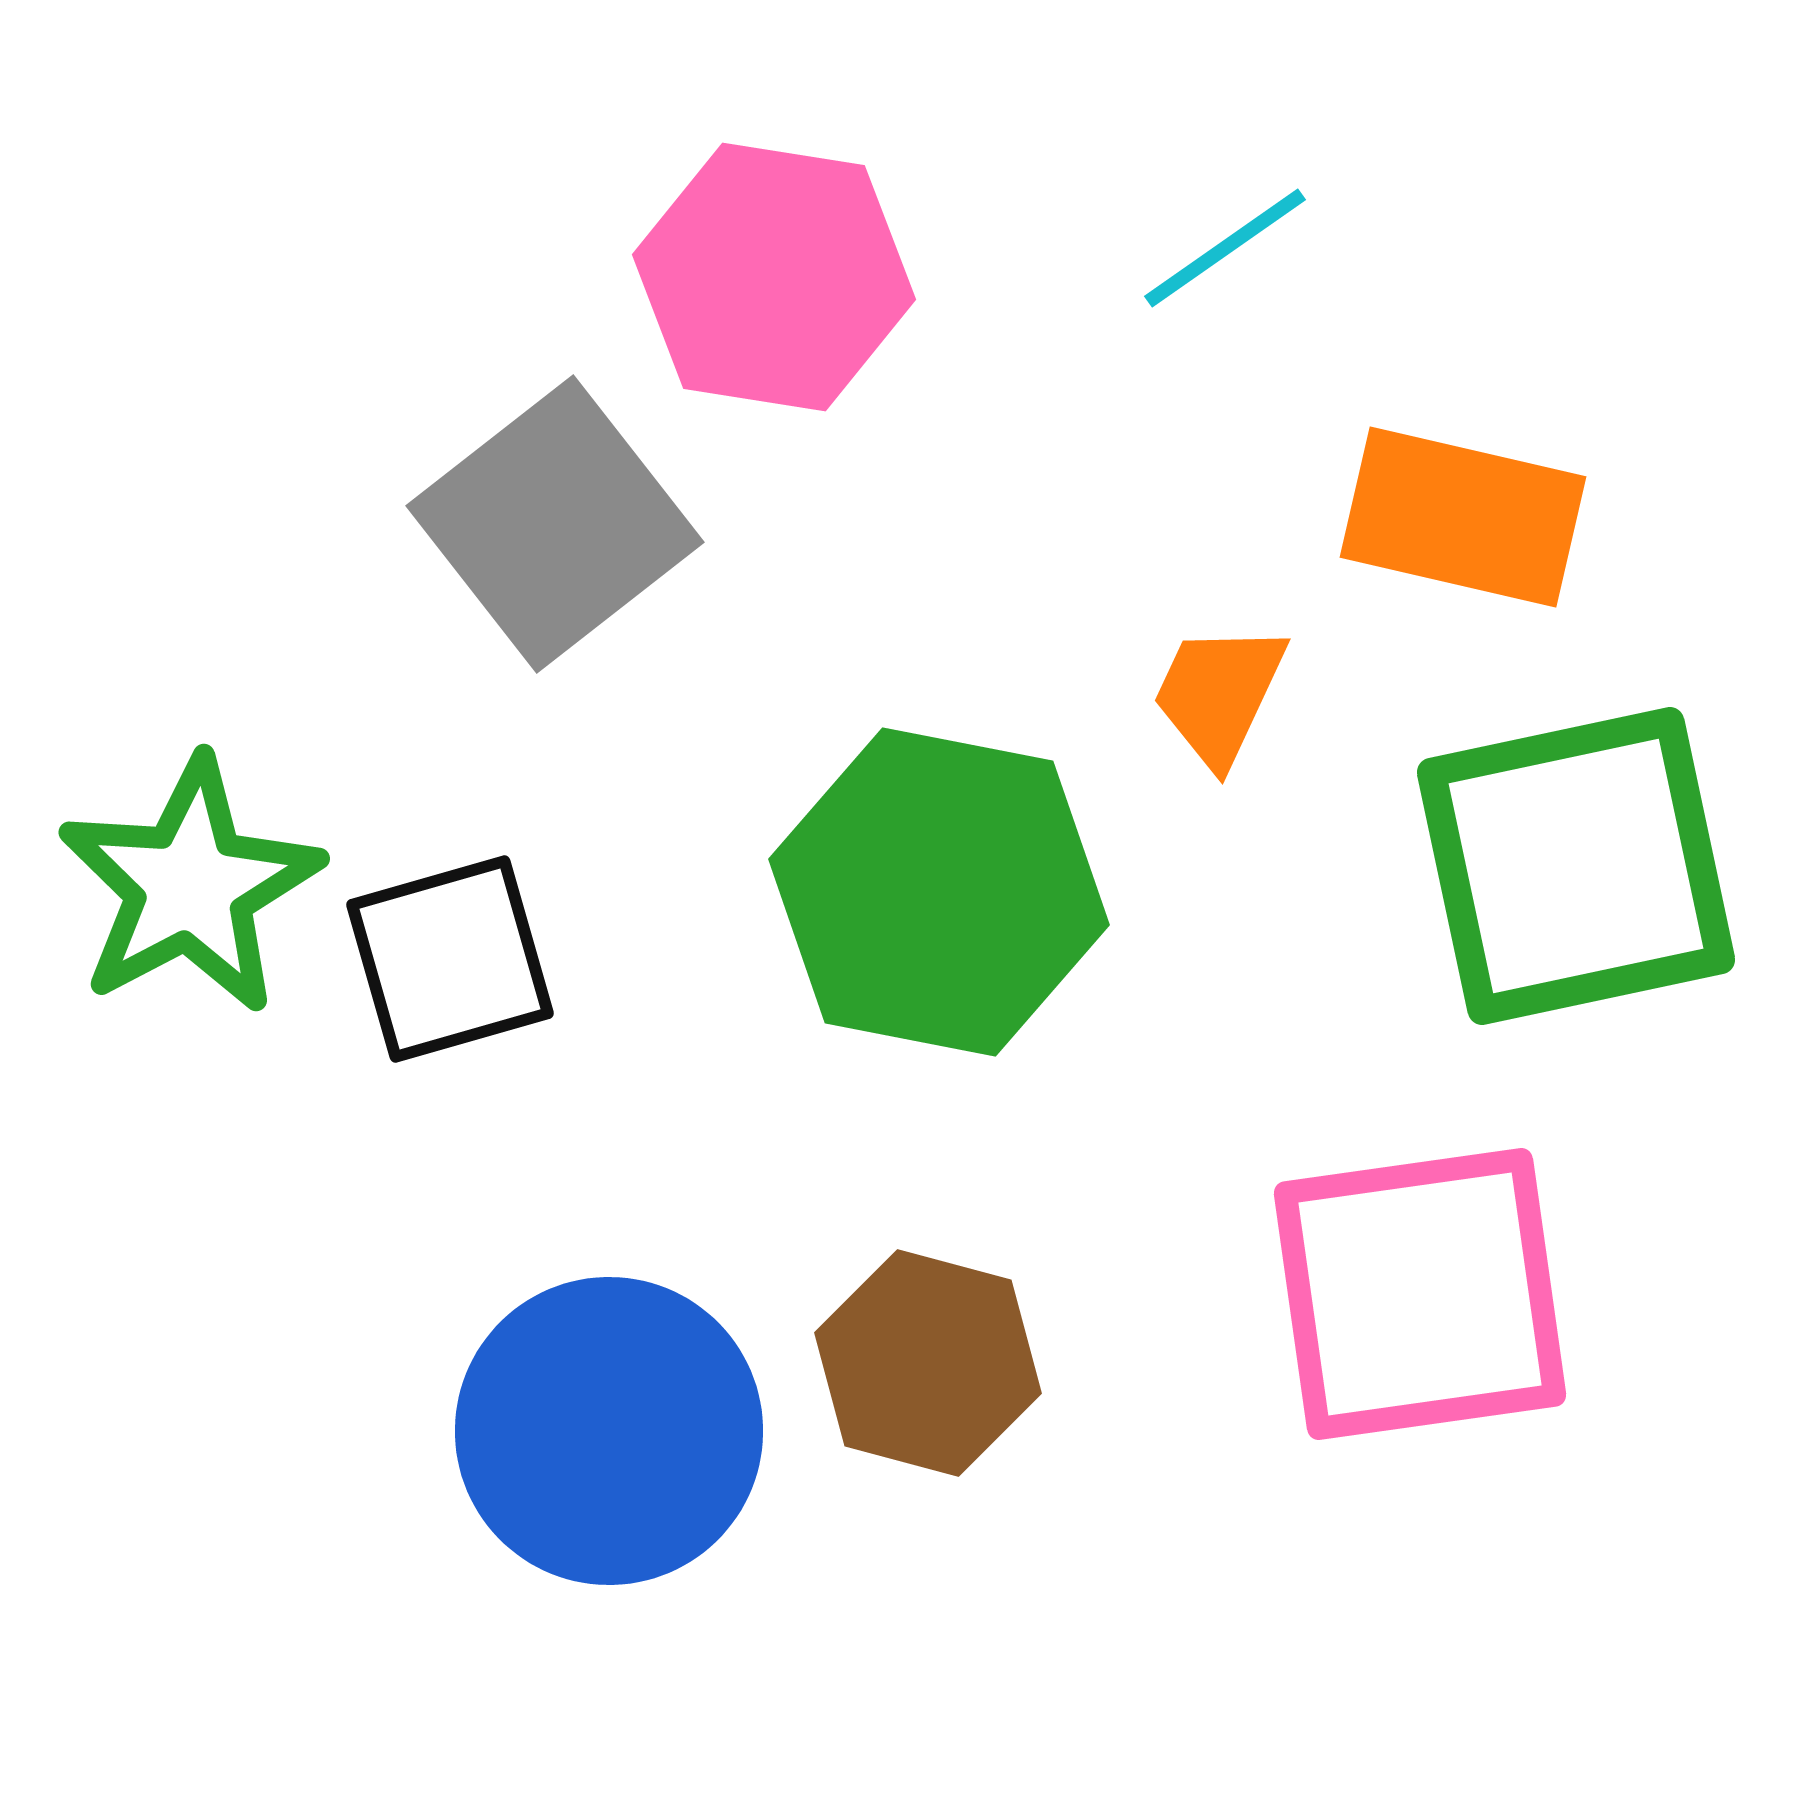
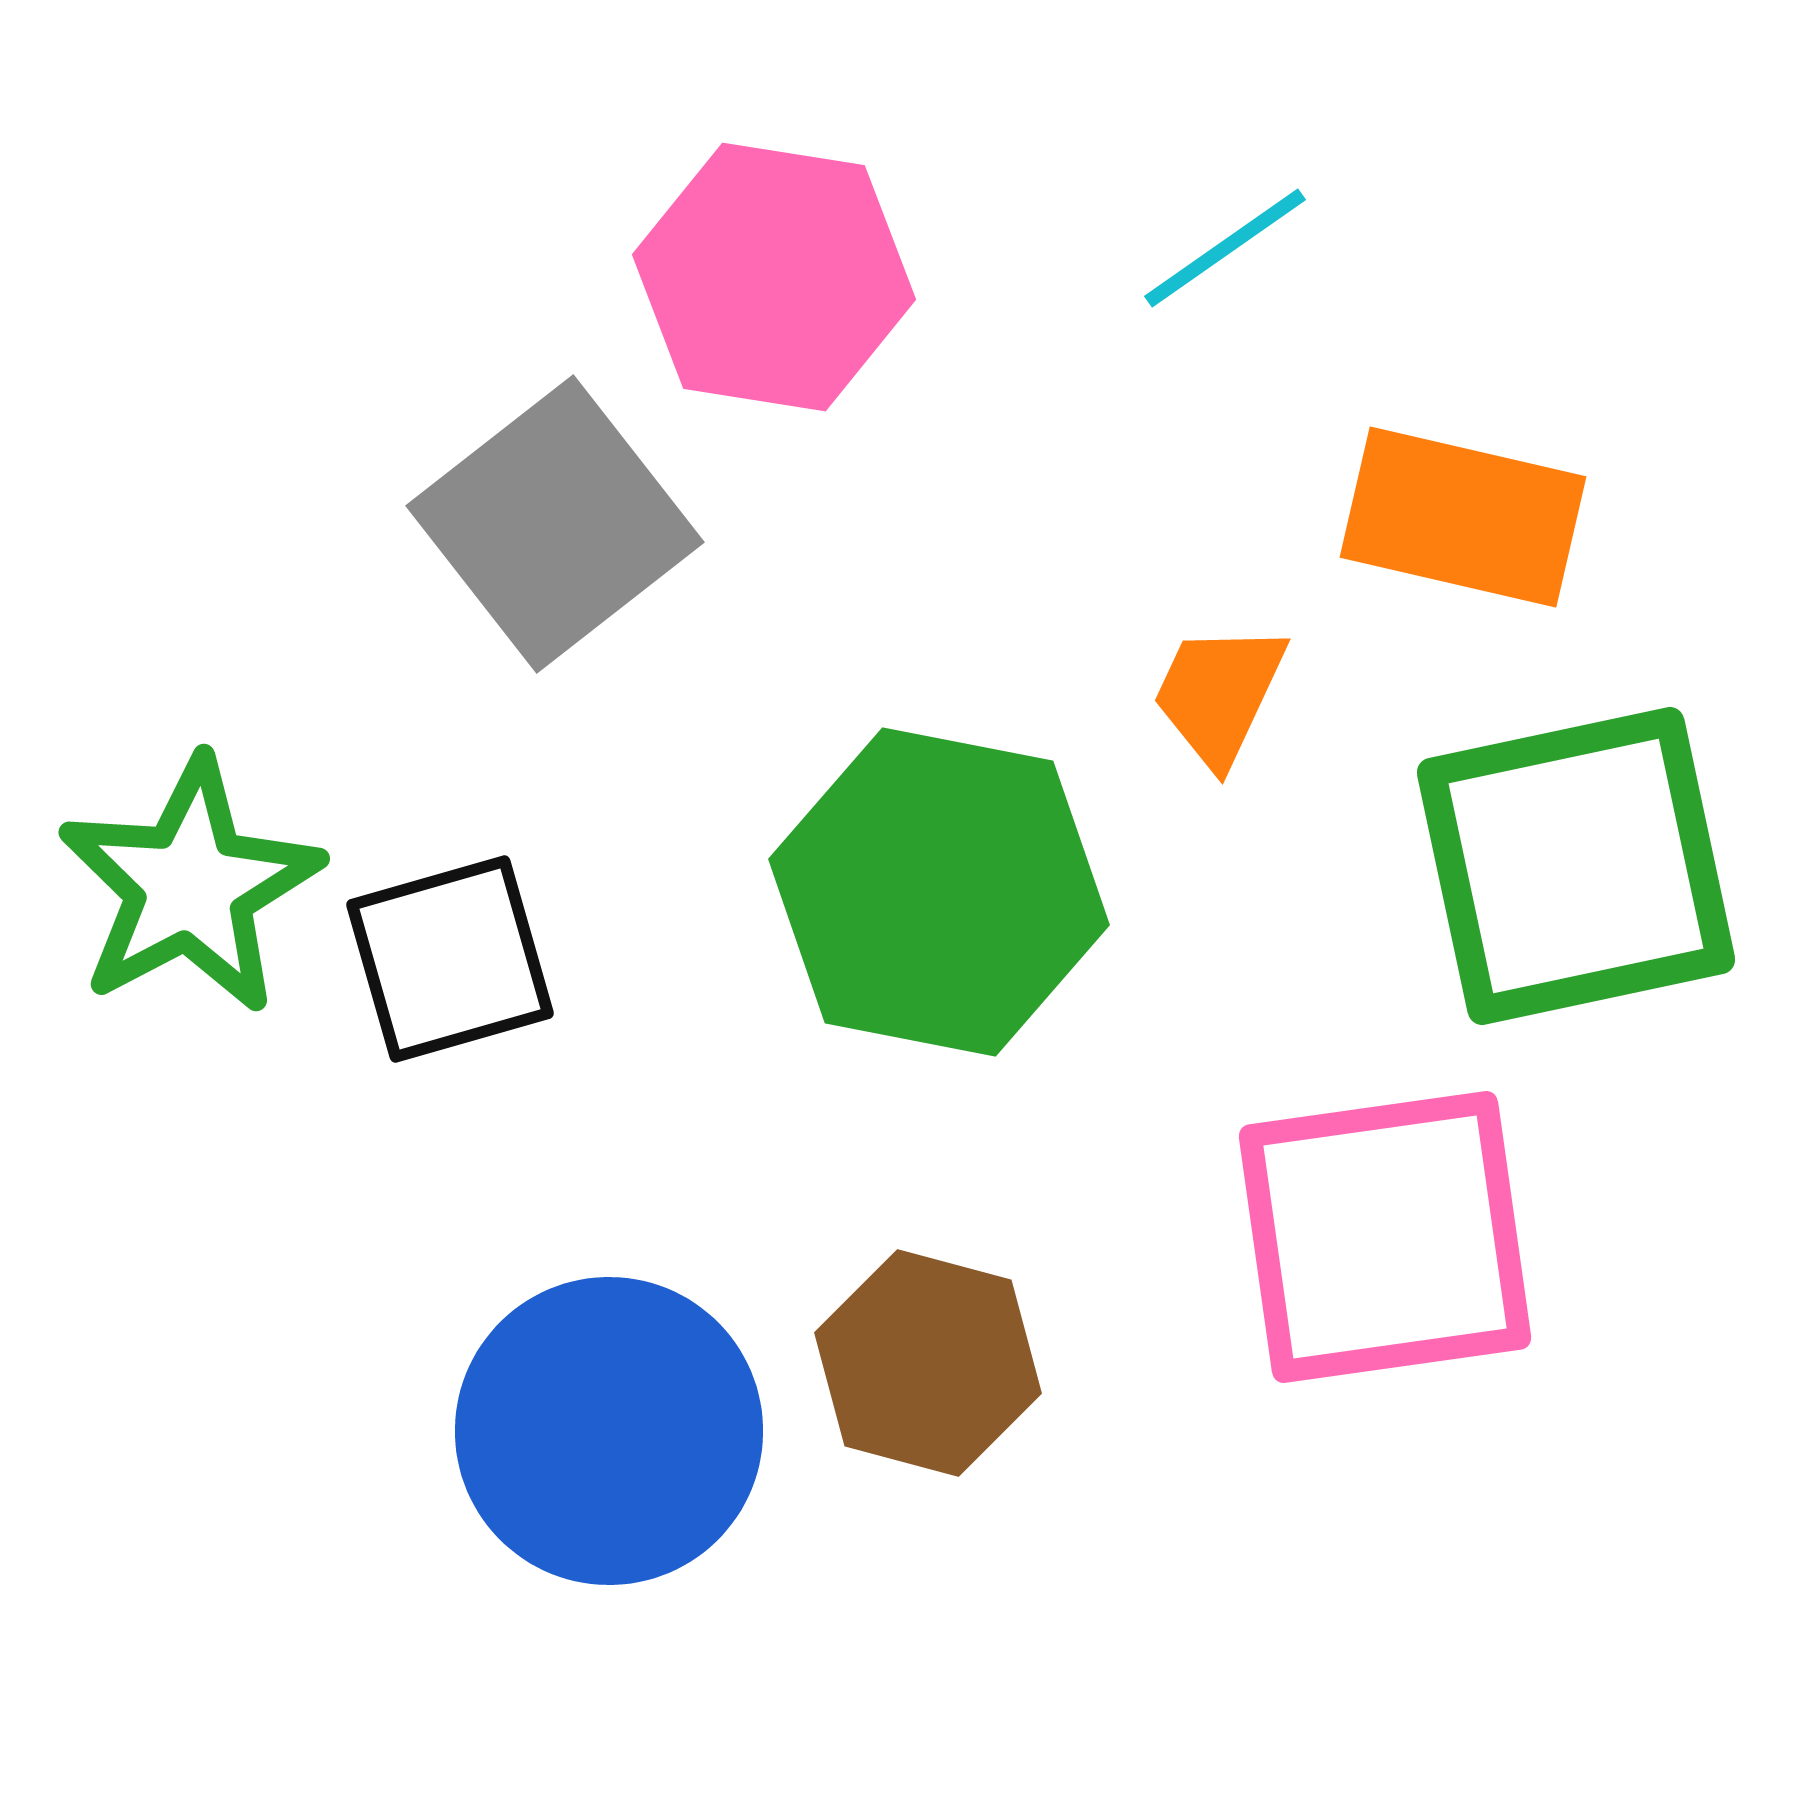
pink square: moved 35 px left, 57 px up
